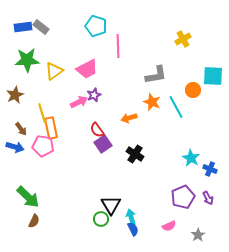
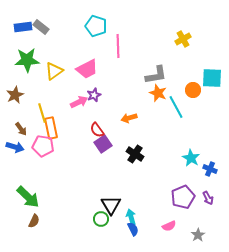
cyan square: moved 1 px left, 2 px down
orange star: moved 6 px right, 9 px up
